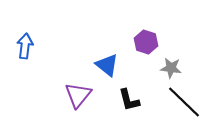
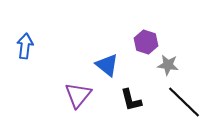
gray star: moved 3 px left, 3 px up
black L-shape: moved 2 px right
